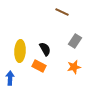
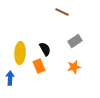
gray rectangle: rotated 24 degrees clockwise
yellow ellipse: moved 2 px down
orange rectangle: rotated 40 degrees clockwise
